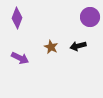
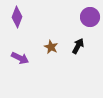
purple diamond: moved 1 px up
black arrow: rotated 133 degrees clockwise
